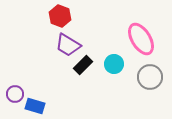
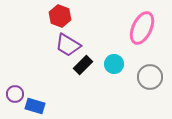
pink ellipse: moved 1 px right, 11 px up; rotated 56 degrees clockwise
